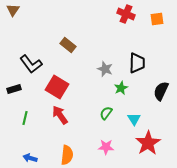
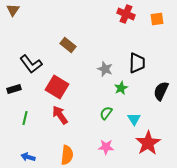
blue arrow: moved 2 px left, 1 px up
